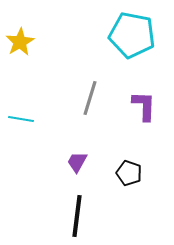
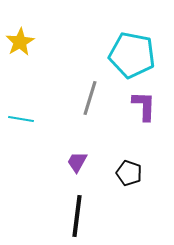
cyan pentagon: moved 20 px down
